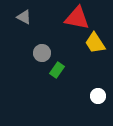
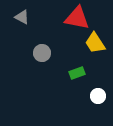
gray triangle: moved 2 px left
green rectangle: moved 20 px right, 3 px down; rotated 35 degrees clockwise
